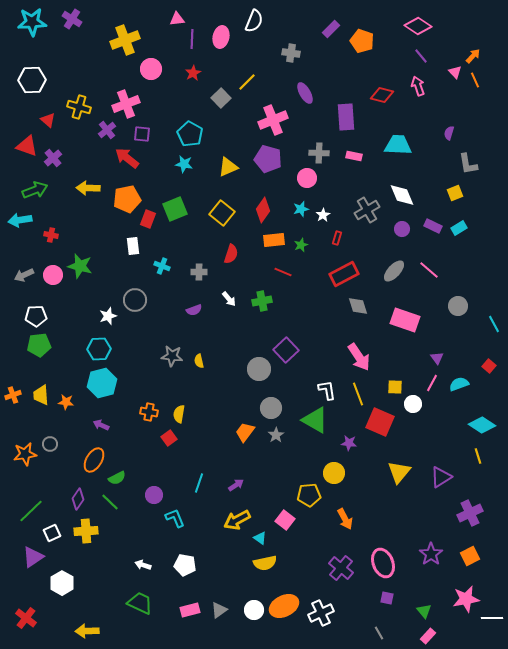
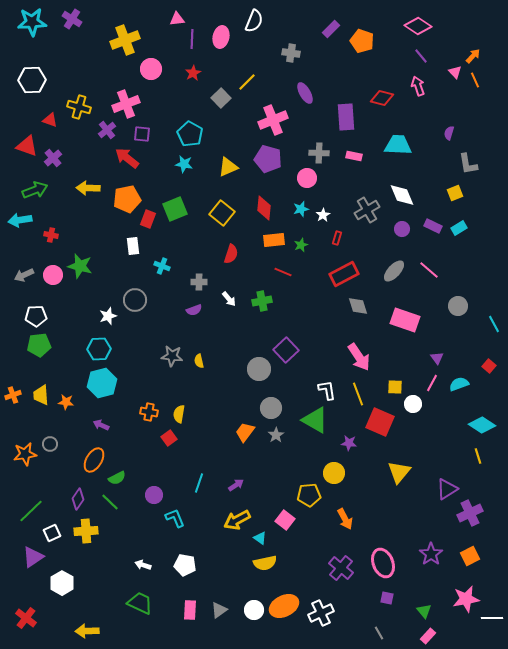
red diamond at (382, 95): moved 3 px down
red triangle at (48, 120): moved 2 px right; rotated 21 degrees counterclockwise
red diamond at (263, 210): moved 1 px right, 2 px up; rotated 30 degrees counterclockwise
gray cross at (199, 272): moved 10 px down
purple triangle at (441, 477): moved 6 px right, 12 px down
pink rectangle at (190, 610): rotated 72 degrees counterclockwise
